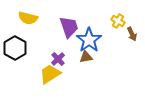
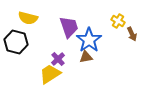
black hexagon: moved 1 px right, 6 px up; rotated 15 degrees counterclockwise
